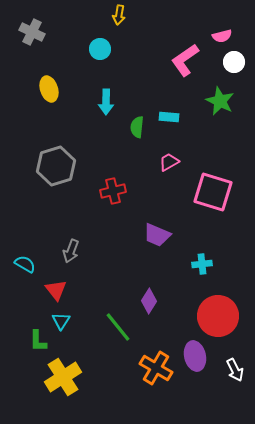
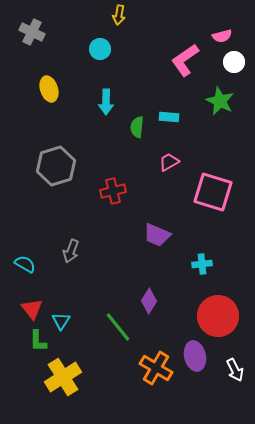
red triangle: moved 24 px left, 19 px down
